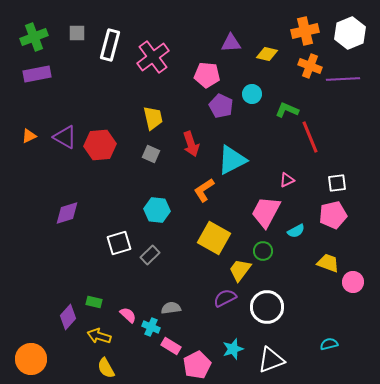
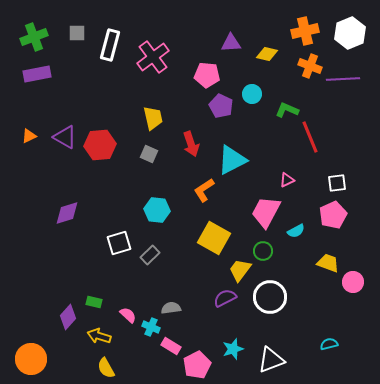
gray square at (151, 154): moved 2 px left
pink pentagon at (333, 215): rotated 12 degrees counterclockwise
white circle at (267, 307): moved 3 px right, 10 px up
